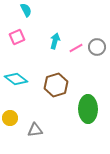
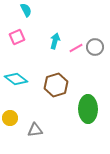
gray circle: moved 2 px left
